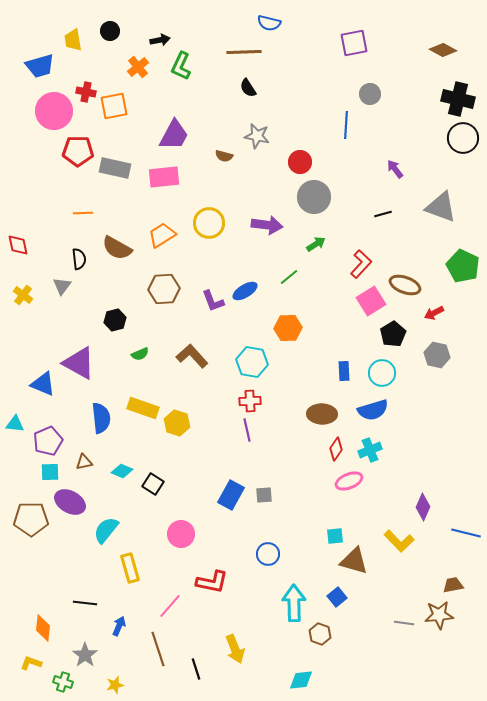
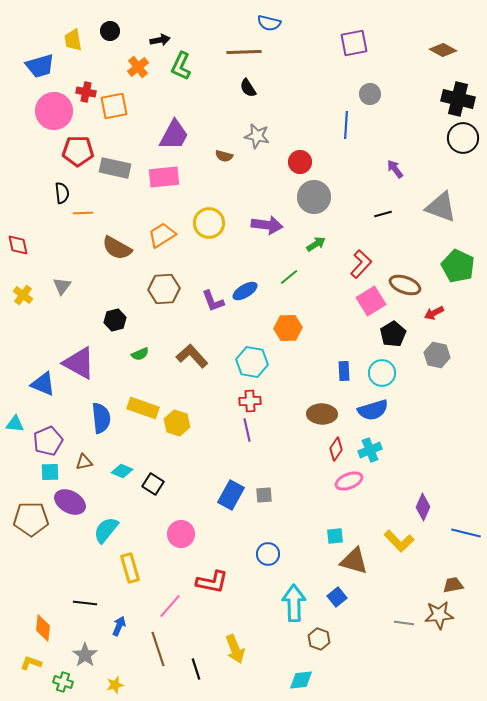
black semicircle at (79, 259): moved 17 px left, 66 px up
green pentagon at (463, 266): moved 5 px left
brown hexagon at (320, 634): moved 1 px left, 5 px down
